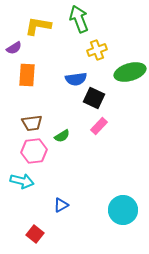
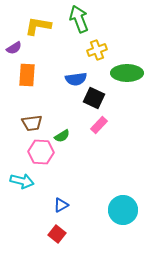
green ellipse: moved 3 px left, 1 px down; rotated 16 degrees clockwise
pink rectangle: moved 1 px up
pink hexagon: moved 7 px right, 1 px down; rotated 10 degrees clockwise
red square: moved 22 px right
